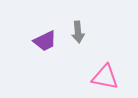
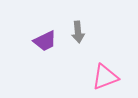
pink triangle: rotated 32 degrees counterclockwise
